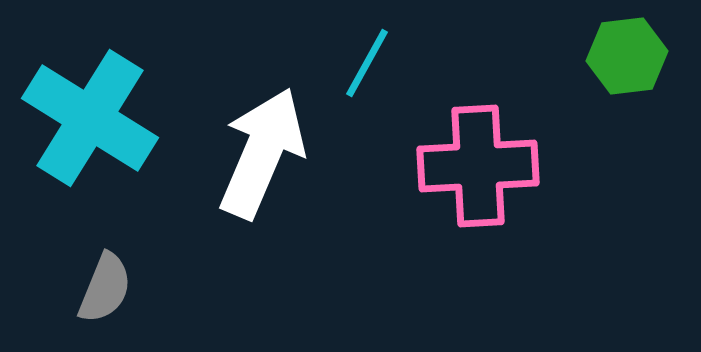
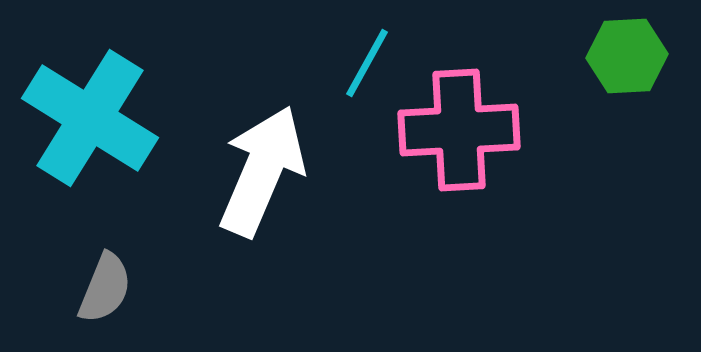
green hexagon: rotated 4 degrees clockwise
white arrow: moved 18 px down
pink cross: moved 19 px left, 36 px up
